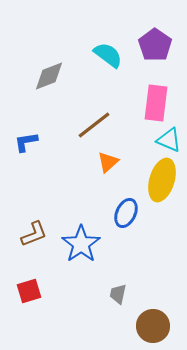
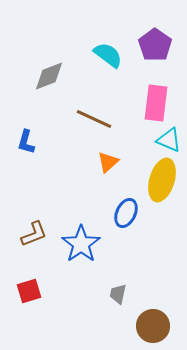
brown line: moved 6 px up; rotated 63 degrees clockwise
blue L-shape: rotated 65 degrees counterclockwise
